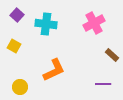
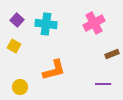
purple square: moved 5 px down
brown rectangle: moved 1 px up; rotated 64 degrees counterclockwise
orange L-shape: rotated 10 degrees clockwise
